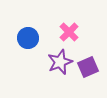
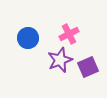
pink cross: moved 2 px down; rotated 18 degrees clockwise
purple star: moved 2 px up
